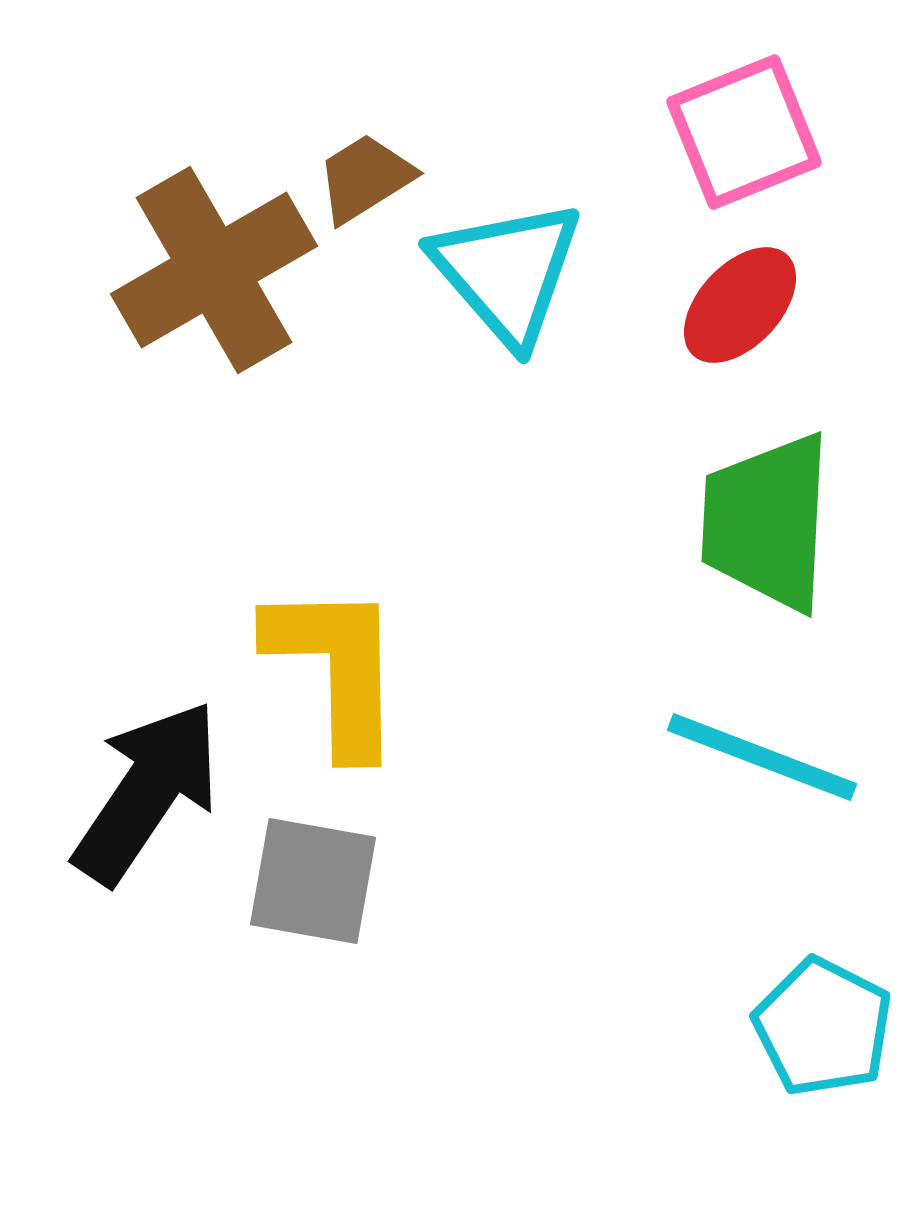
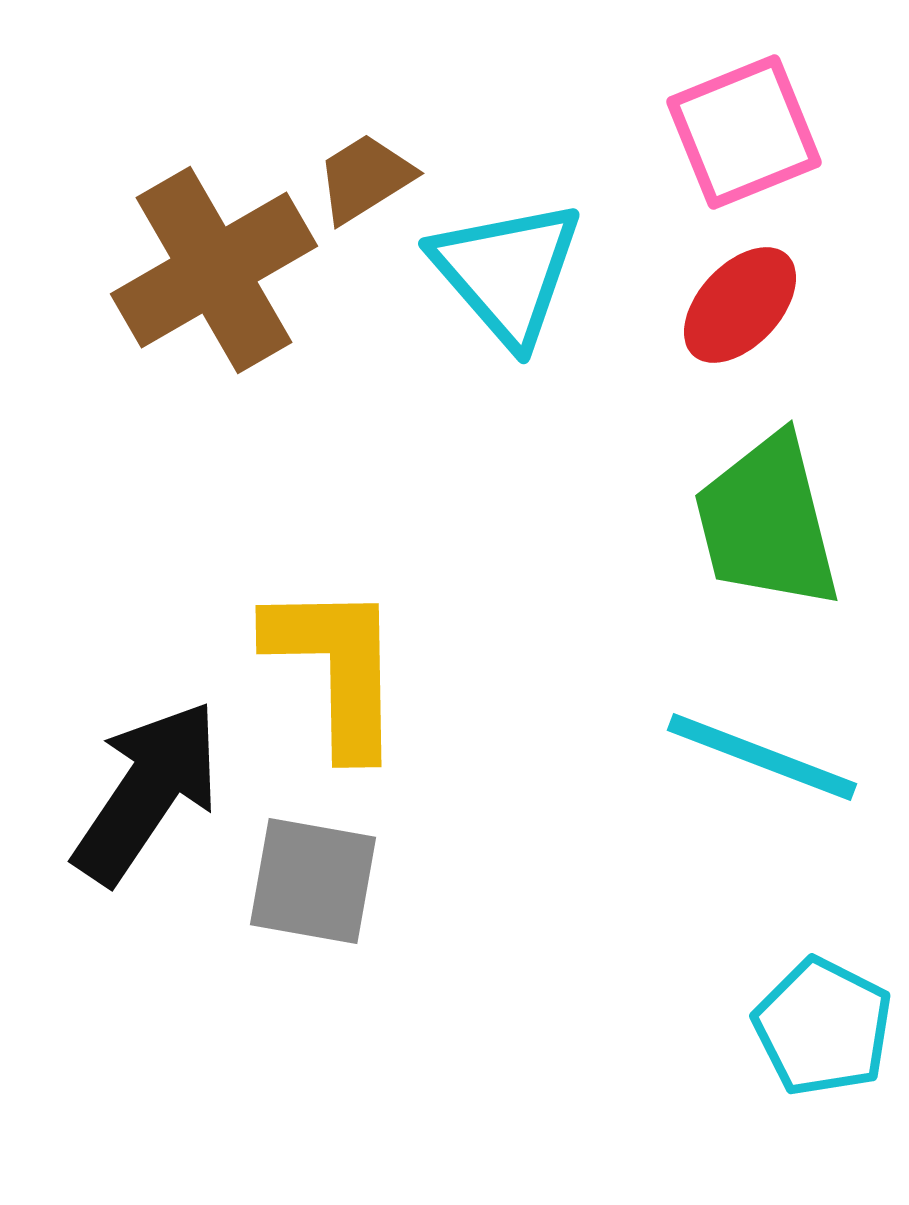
green trapezoid: rotated 17 degrees counterclockwise
